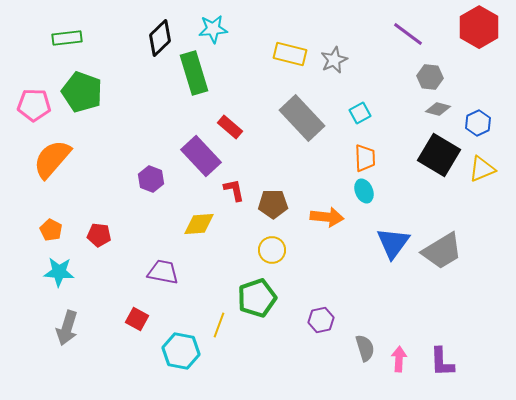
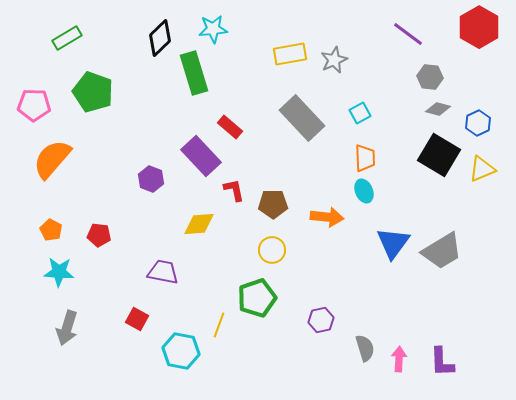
green rectangle at (67, 38): rotated 24 degrees counterclockwise
yellow rectangle at (290, 54): rotated 24 degrees counterclockwise
green pentagon at (82, 92): moved 11 px right
